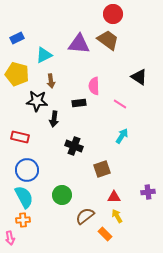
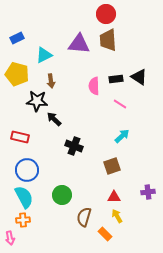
red circle: moved 7 px left
brown trapezoid: rotated 130 degrees counterclockwise
black rectangle: moved 37 px right, 24 px up
black arrow: rotated 126 degrees clockwise
cyan arrow: rotated 14 degrees clockwise
brown square: moved 10 px right, 3 px up
brown semicircle: moved 1 px left, 1 px down; rotated 36 degrees counterclockwise
